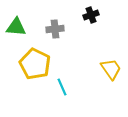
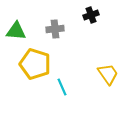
green triangle: moved 4 px down
yellow pentagon: rotated 8 degrees counterclockwise
yellow trapezoid: moved 3 px left, 5 px down
